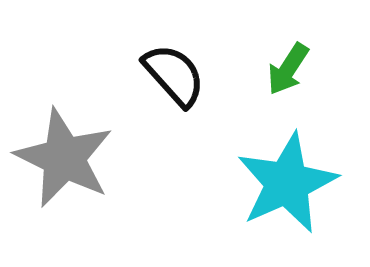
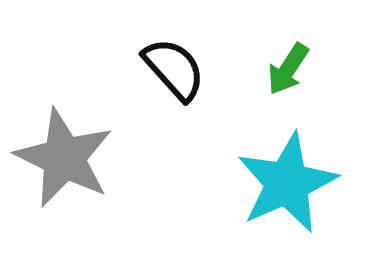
black semicircle: moved 6 px up
